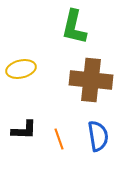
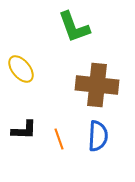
green L-shape: rotated 33 degrees counterclockwise
yellow ellipse: rotated 64 degrees clockwise
brown cross: moved 6 px right, 5 px down
blue semicircle: rotated 12 degrees clockwise
